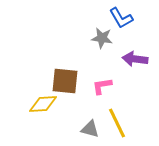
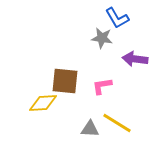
blue L-shape: moved 4 px left
yellow diamond: moved 1 px up
yellow line: rotated 32 degrees counterclockwise
gray triangle: rotated 12 degrees counterclockwise
